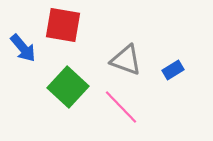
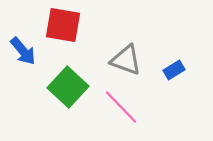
blue arrow: moved 3 px down
blue rectangle: moved 1 px right
